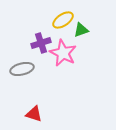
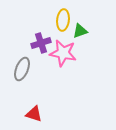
yellow ellipse: rotated 50 degrees counterclockwise
green triangle: moved 1 px left, 1 px down
pink star: rotated 16 degrees counterclockwise
gray ellipse: rotated 55 degrees counterclockwise
